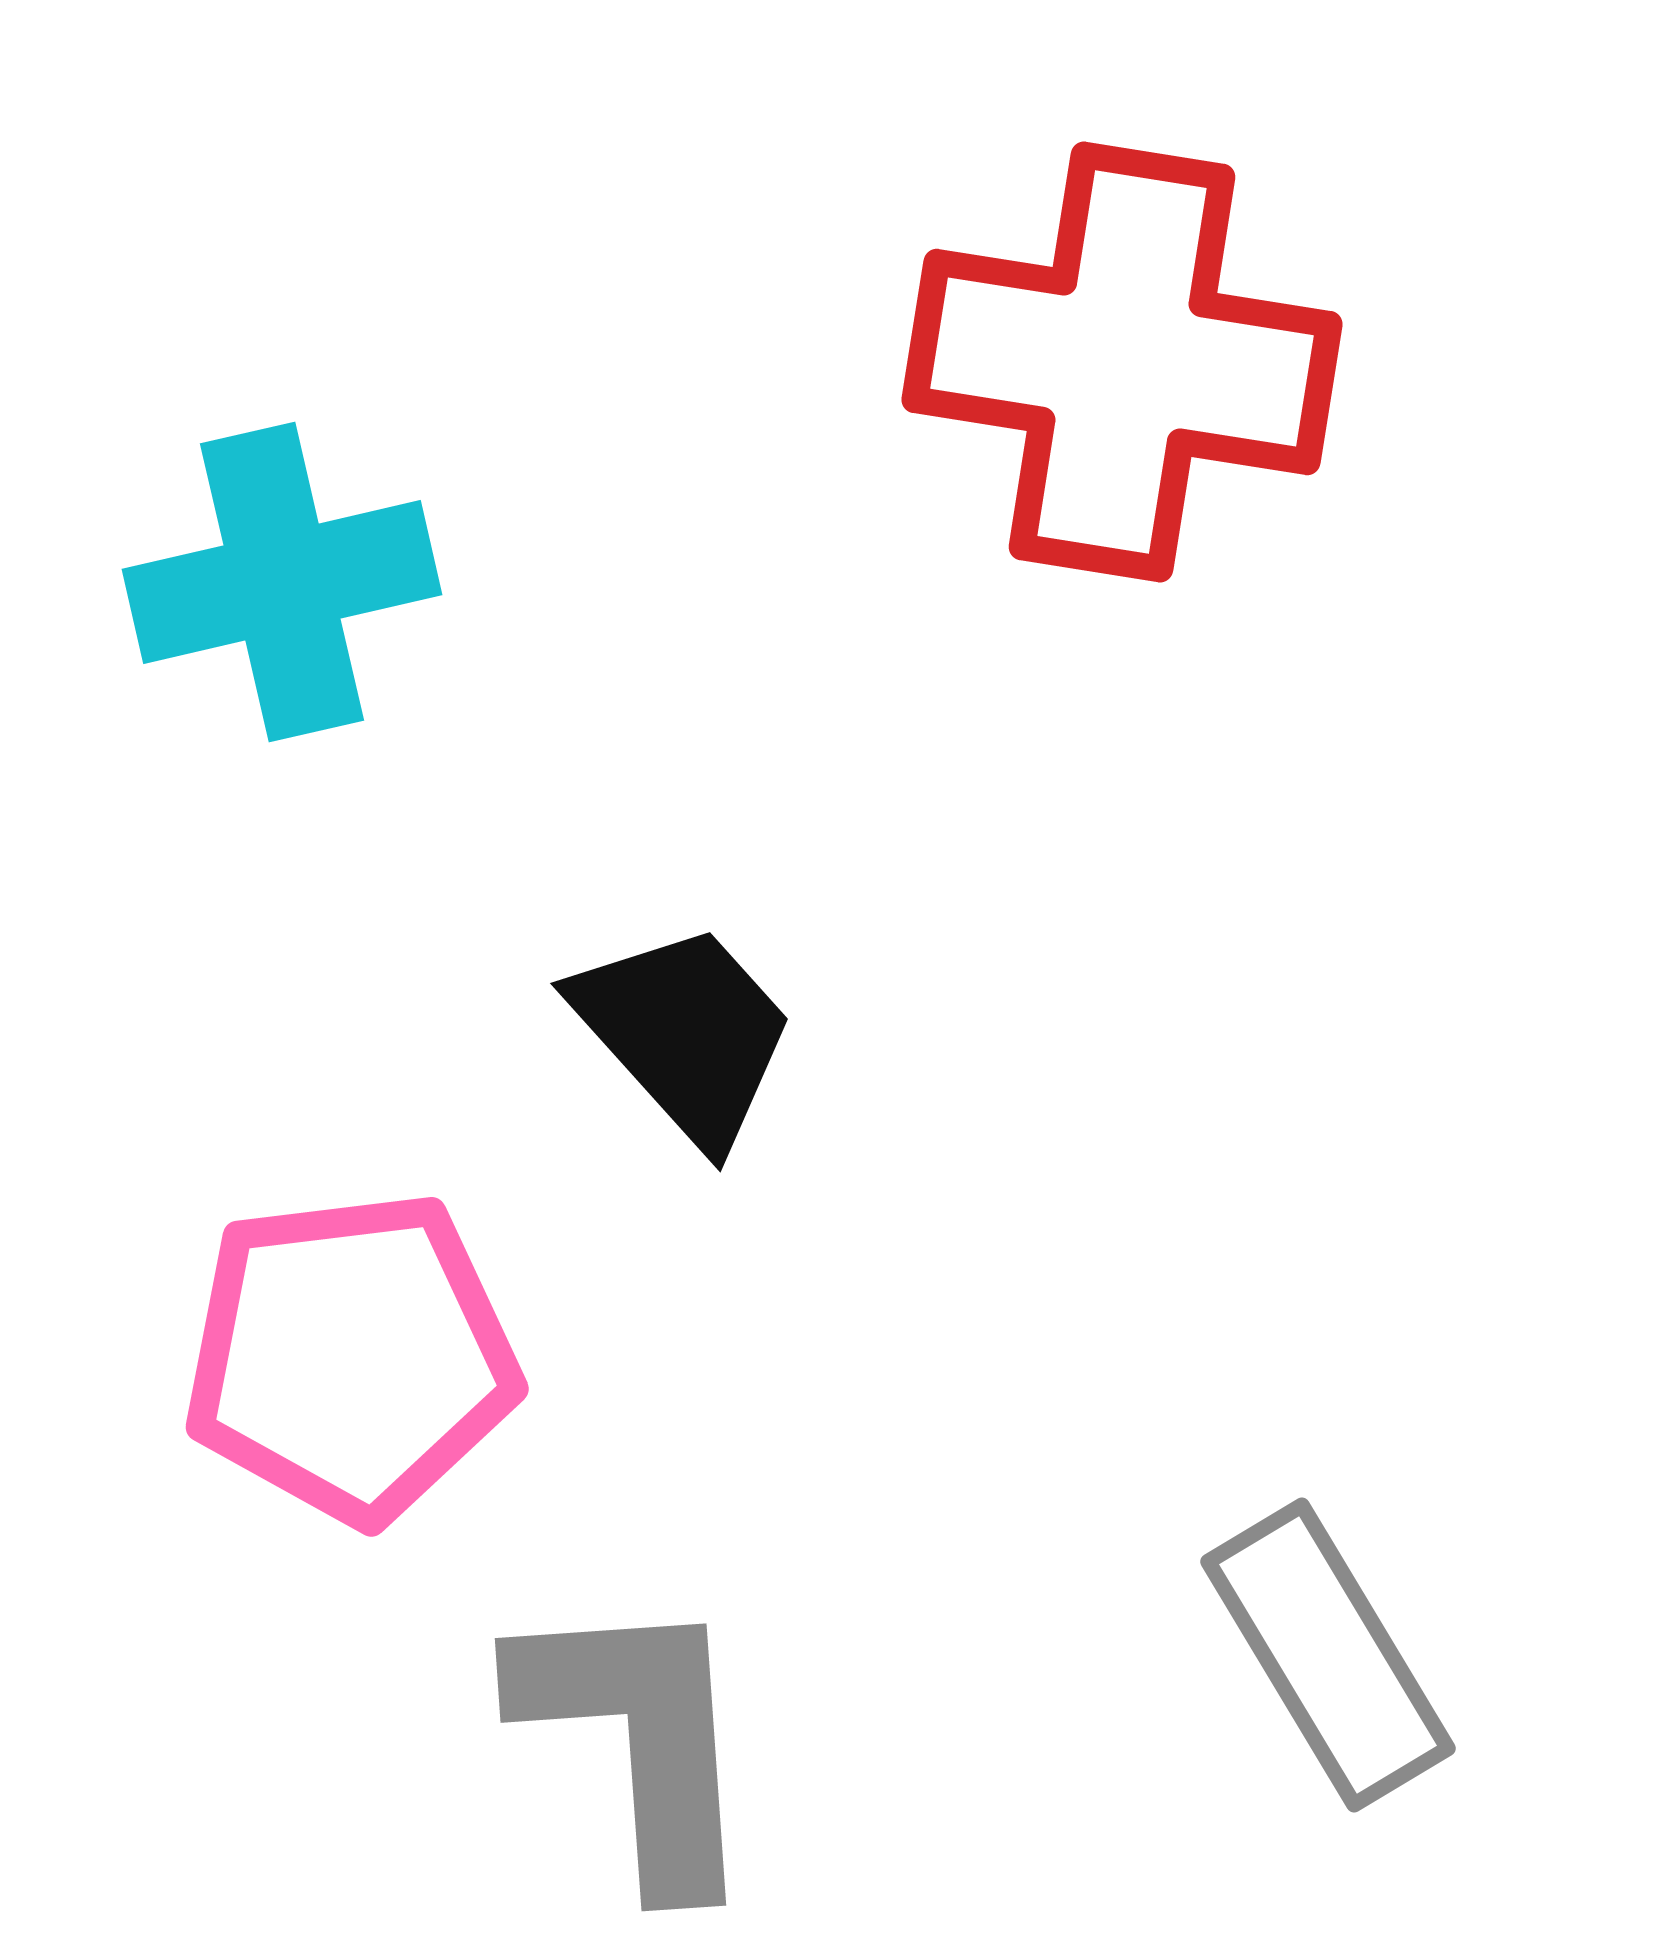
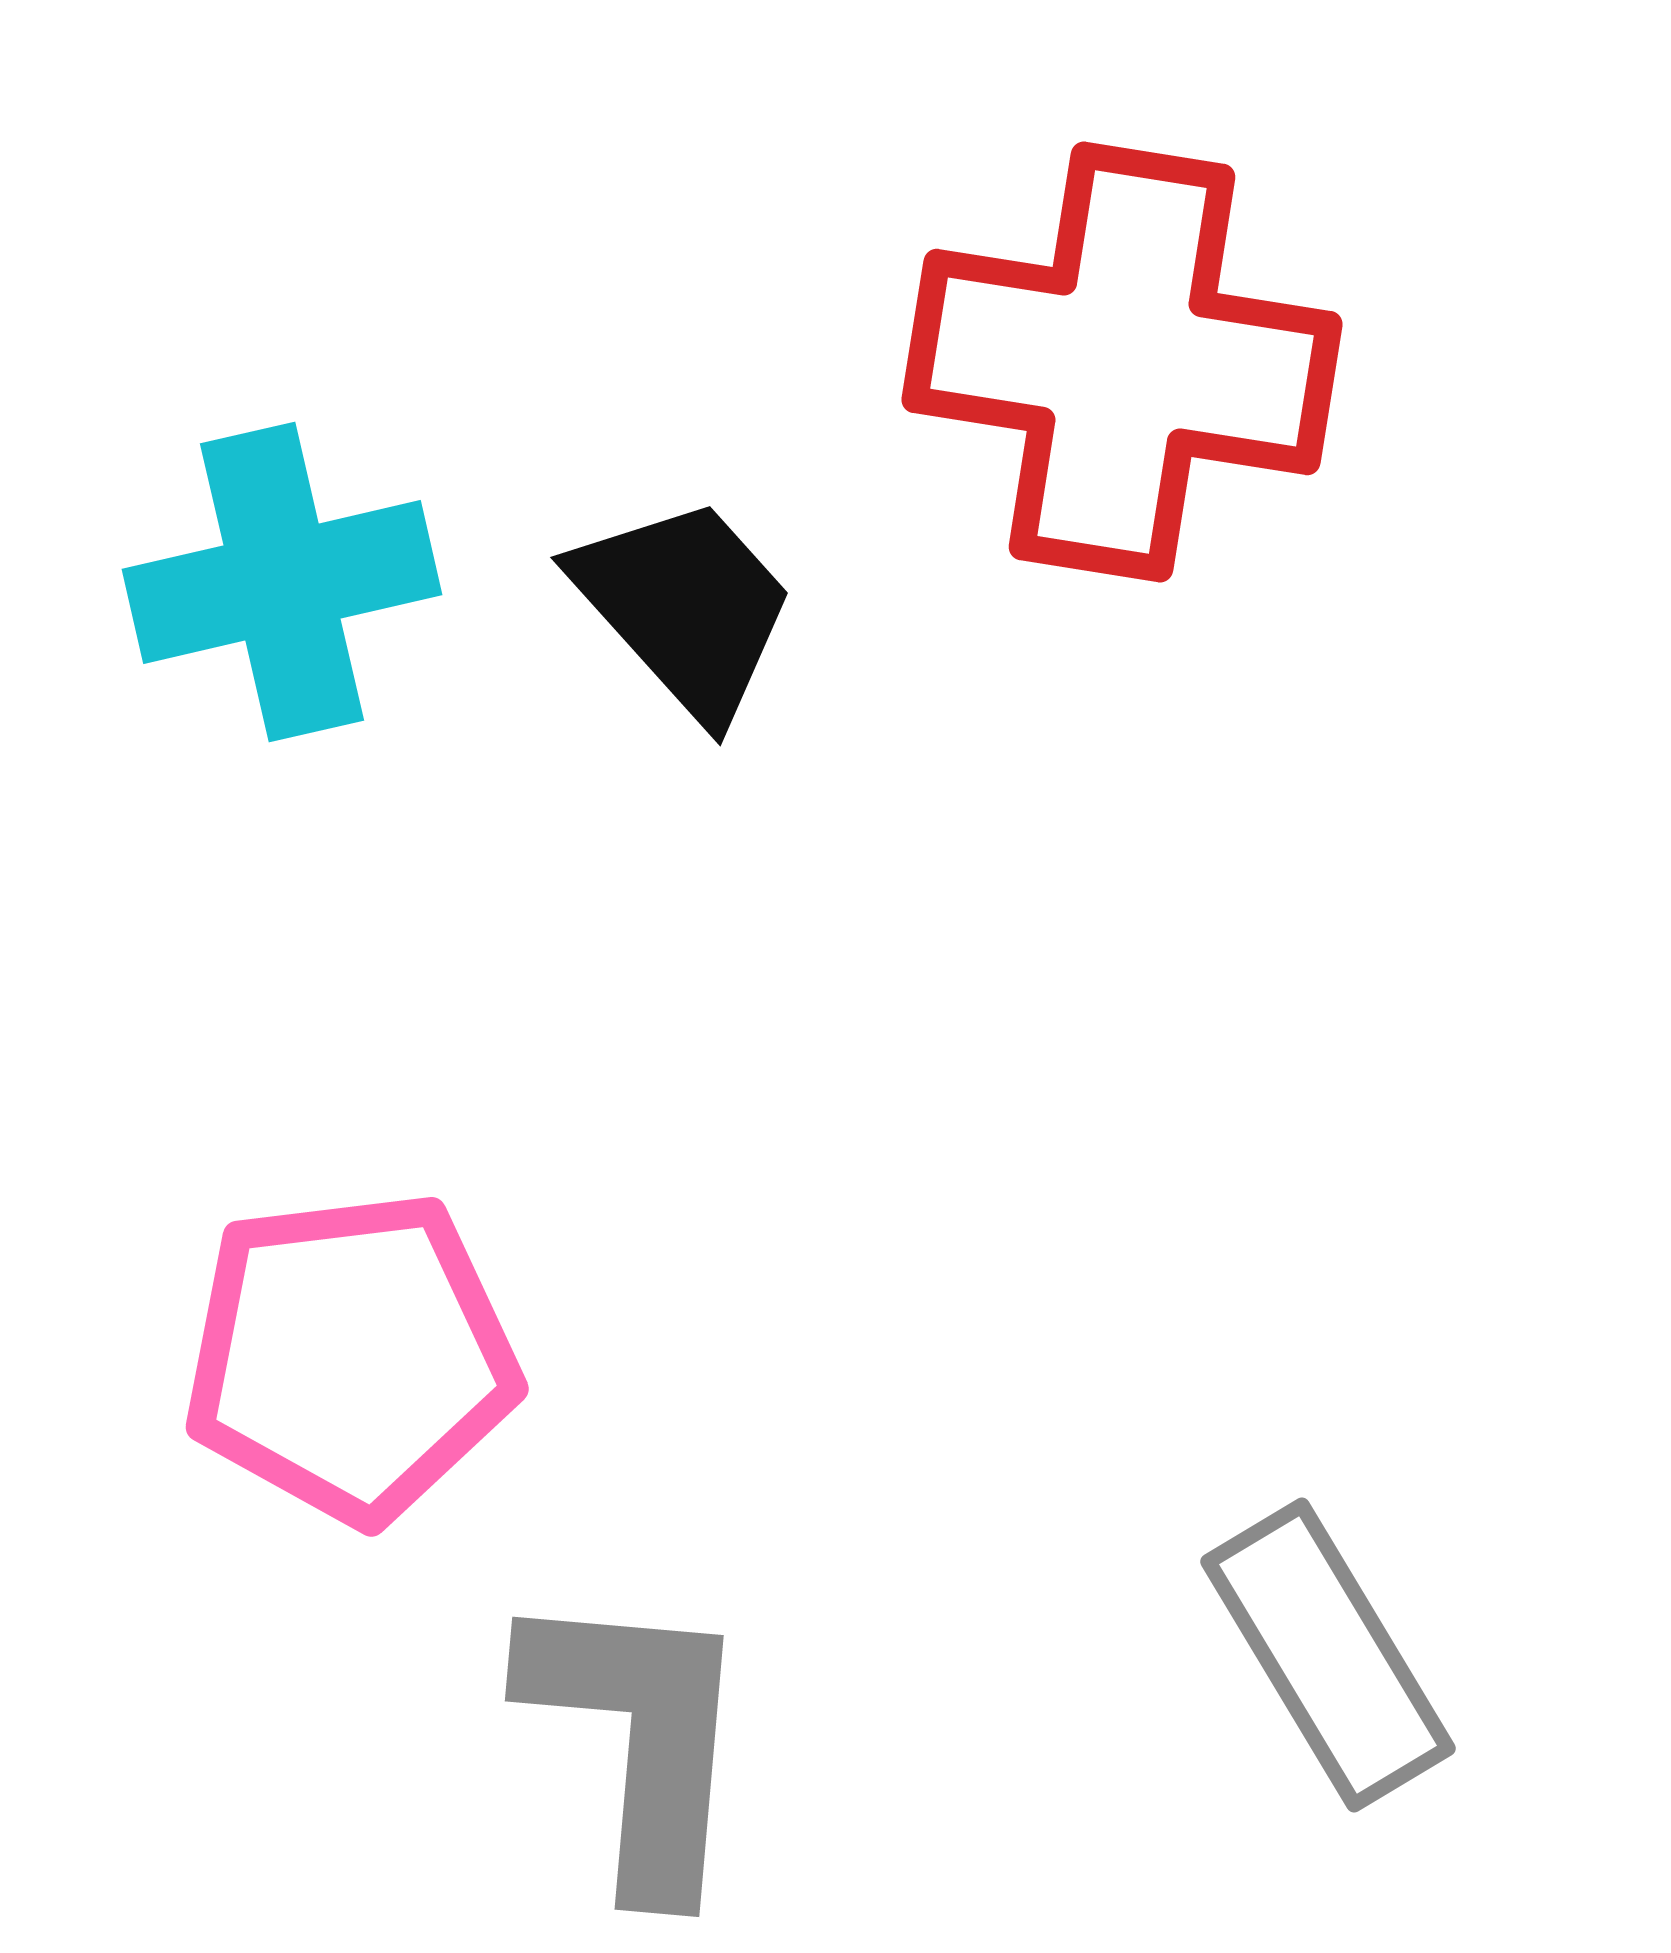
black trapezoid: moved 426 px up
gray L-shape: rotated 9 degrees clockwise
